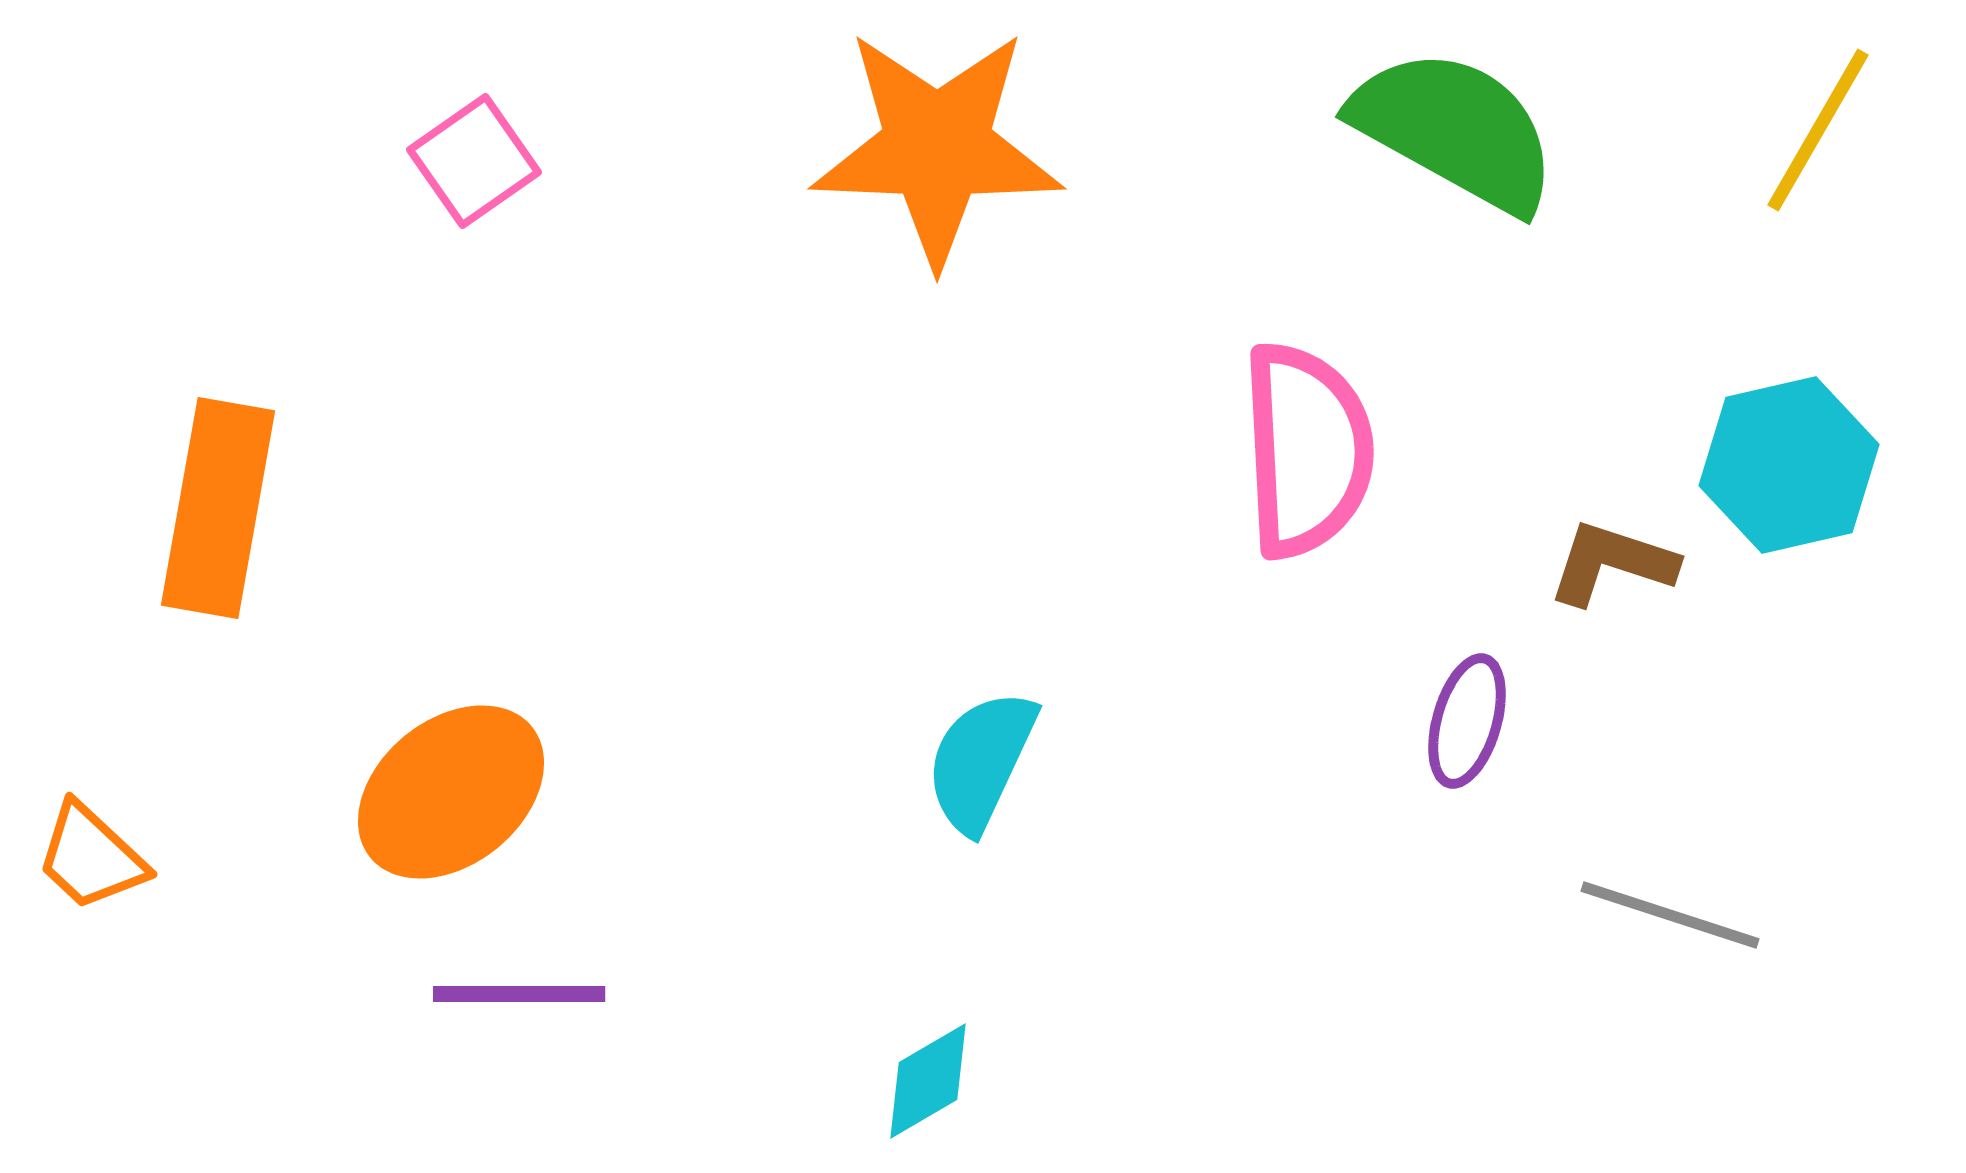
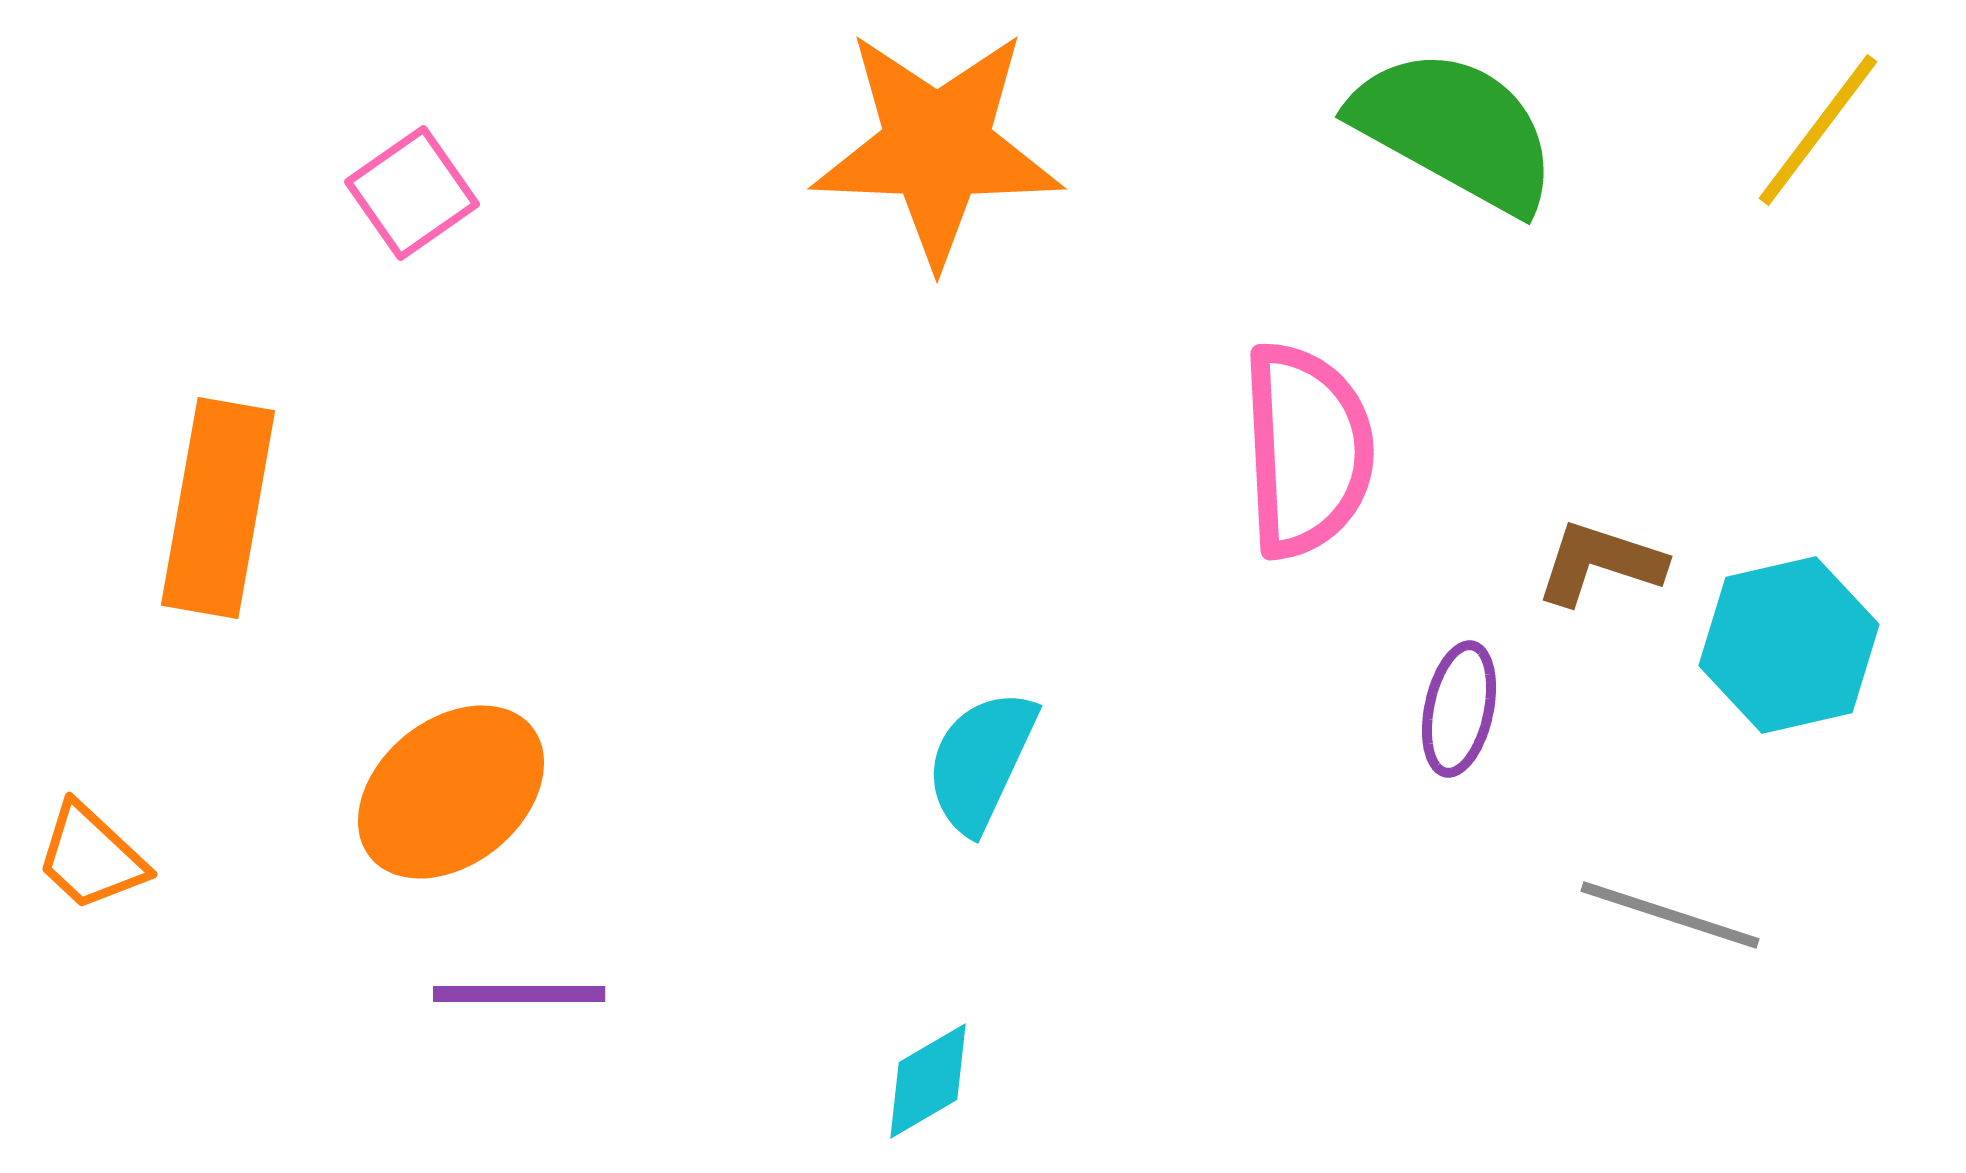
yellow line: rotated 7 degrees clockwise
pink square: moved 62 px left, 32 px down
cyan hexagon: moved 180 px down
brown L-shape: moved 12 px left
purple ellipse: moved 8 px left, 12 px up; rotated 4 degrees counterclockwise
